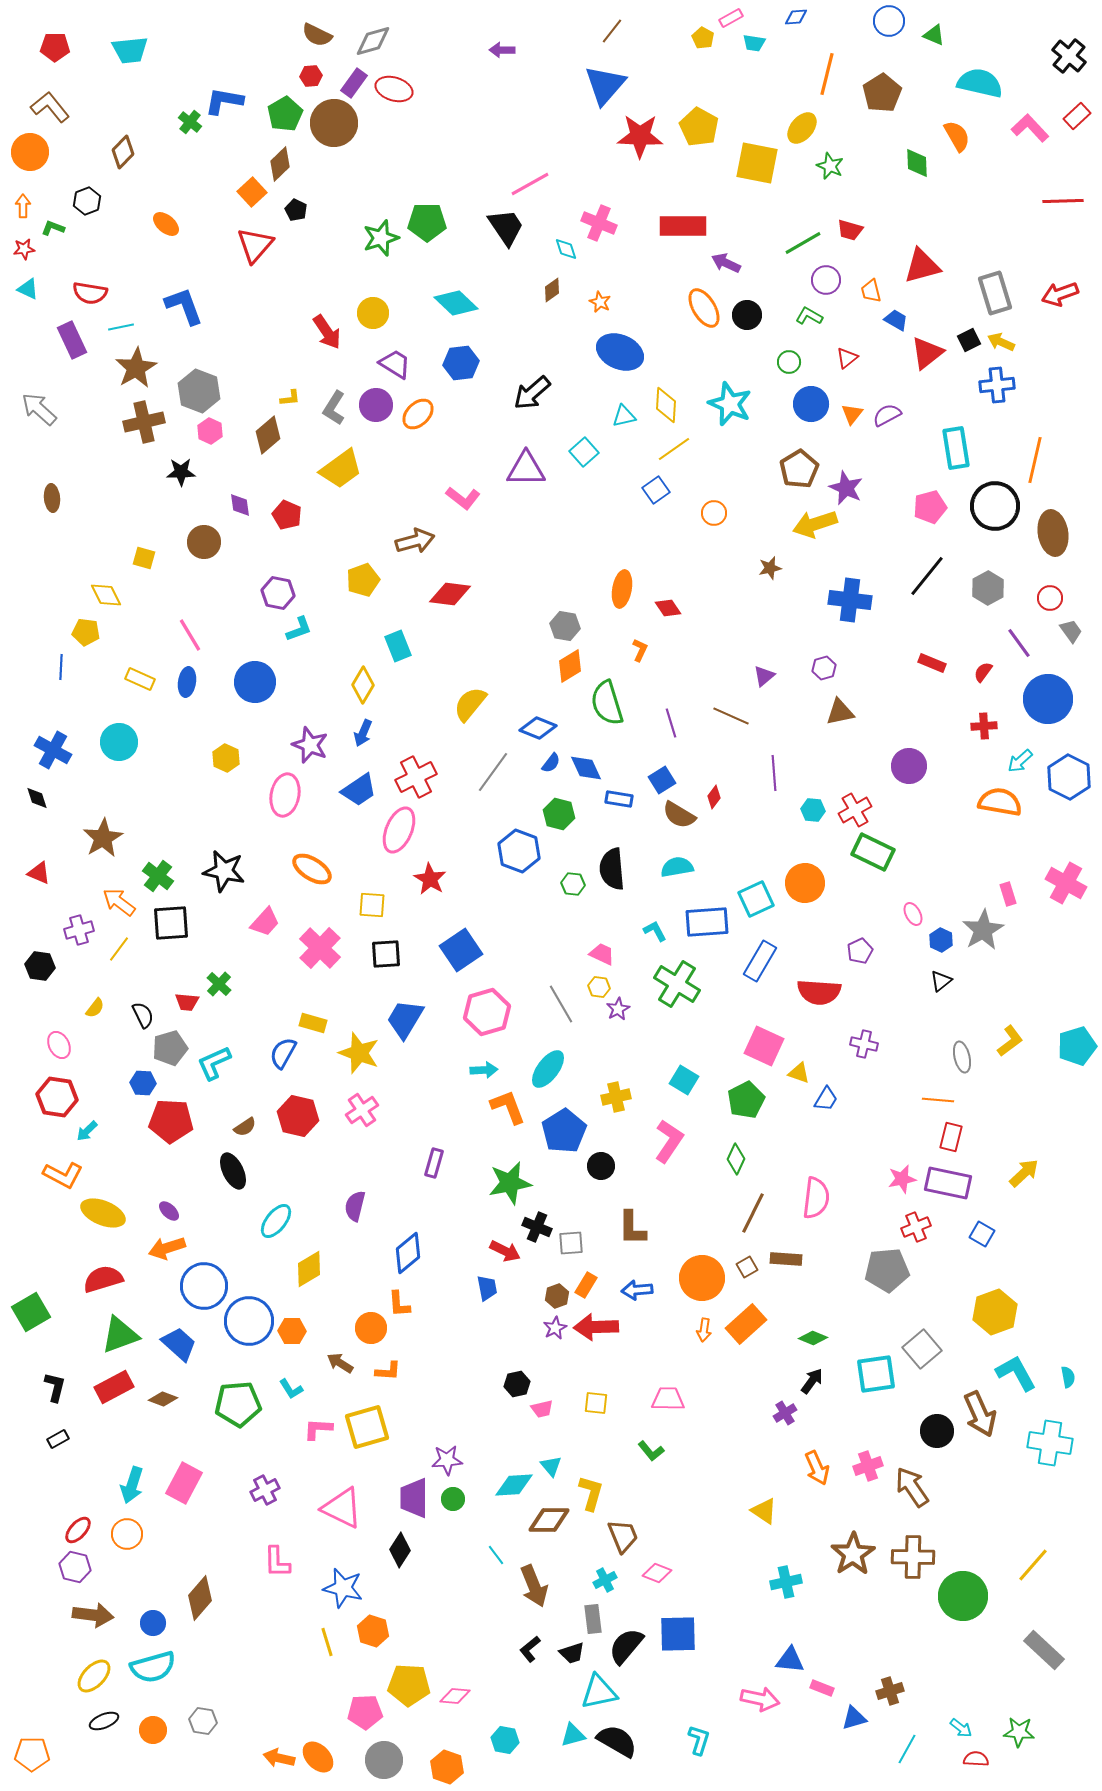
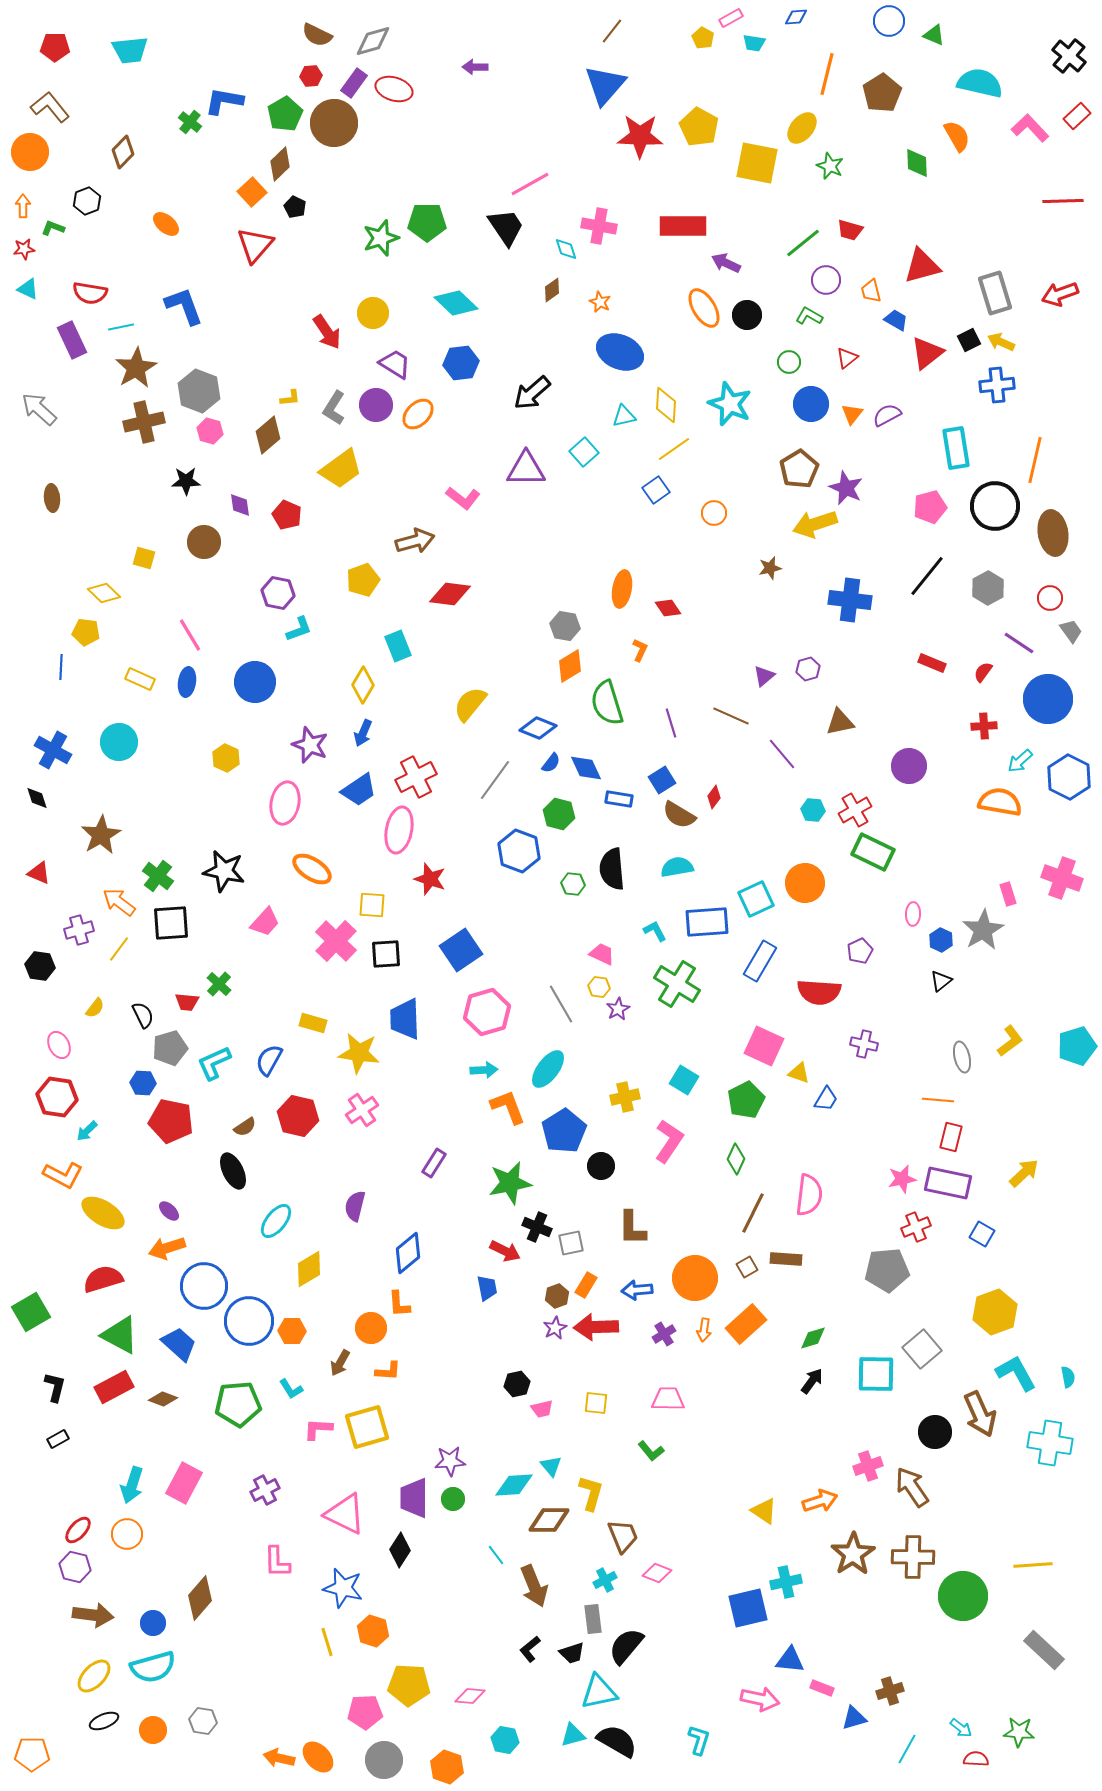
purple arrow at (502, 50): moved 27 px left, 17 px down
black pentagon at (296, 210): moved 1 px left, 3 px up
pink cross at (599, 223): moved 3 px down; rotated 12 degrees counterclockwise
green line at (803, 243): rotated 9 degrees counterclockwise
pink hexagon at (210, 431): rotated 10 degrees counterclockwise
black star at (181, 472): moved 5 px right, 9 px down
yellow diamond at (106, 595): moved 2 px left, 2 px up; rotated 20 degrees counterclockwise
purple line at (1019, 643): rotated 20 degrees counterclockwise
purple hexagon at (824, 668): moved 16 px left, 1 px down
brown triangle at (840, 712): moved 10 px down
gray line at (493, 772): moved 2 px right, 8 px down
purple line at (774, 773): moved 8 px right, 19 px up; rotated 36 degrees counterclockwise
pink ellipse at (285, 795): moved 8 px down
pink ellipse at (399, 830): rotated 12 degrees counterclockwise
brown star at (103, 838): moved 2 px left, 3 px up
red star at (430, 879): rotated 12 degrees counterclockwise
pink cross at (1066, 883): moved 4 px left, 5 px up; rotated 9 degrees counterclockwise
pink ellipse at (913, 914): rotated 30 degrees clockwise
pink cross at (320, 948): moved 16 px right, 7 px up
blue trapezoid at (405, 1019): rotated 33 degrees counterclockwise
blue semicircle at (283, 1053): moved 14 px left, 7 px down
yellow star at (359, 1053): rotated 12 degrees counterclockwise
yellow cross at (616, 1097): moved 9 px right
red pentagon at (171, 1121): rotated 9 degrees clockwise
purple rectangle at (434, 1163): rotated 16 degrees clockwise
pink semicircle at (816, 1198): moved 7 px left, 3 px up
yellow ellipse at (103, 1213): rotated 9 degrees clockwise
gray square at (571, 1243): rotated 8 degrees counterclockwise
orange circle at (702, 1278): moved 7 px left
green triangle at (120, 1335): rotated 48 degrees clockwise
green diamond at (813, 1338): rotated 40 degrees counterclockwise
brown arrow at (340, 1363): rotated 92 degrees counterclockwise
cyan square at (876, 1374): rotated 9 degrees clockwise
purple cross at (785, 1413): moved 121 px left, 79 px up
black circle at (937, 1431): moved 2 px left, 1 px down
purple star at (447, 1460): moved 3 px right, 1 px down
orange arrow at (817, 1468): moved 3 px right, 33 px down; rotated 84 degrees counterclockwise
pink triangle at (342, 1508): moved 3 px right, 6 px down
yellow line at (1033, 1565): rotated 45 degrees clockwise
blue square at (678, 1634): moved 70 px right, 26 px up; rotated 12 degrees counterclockwise
pink diamond at (455, 1696): moved 15 px right
